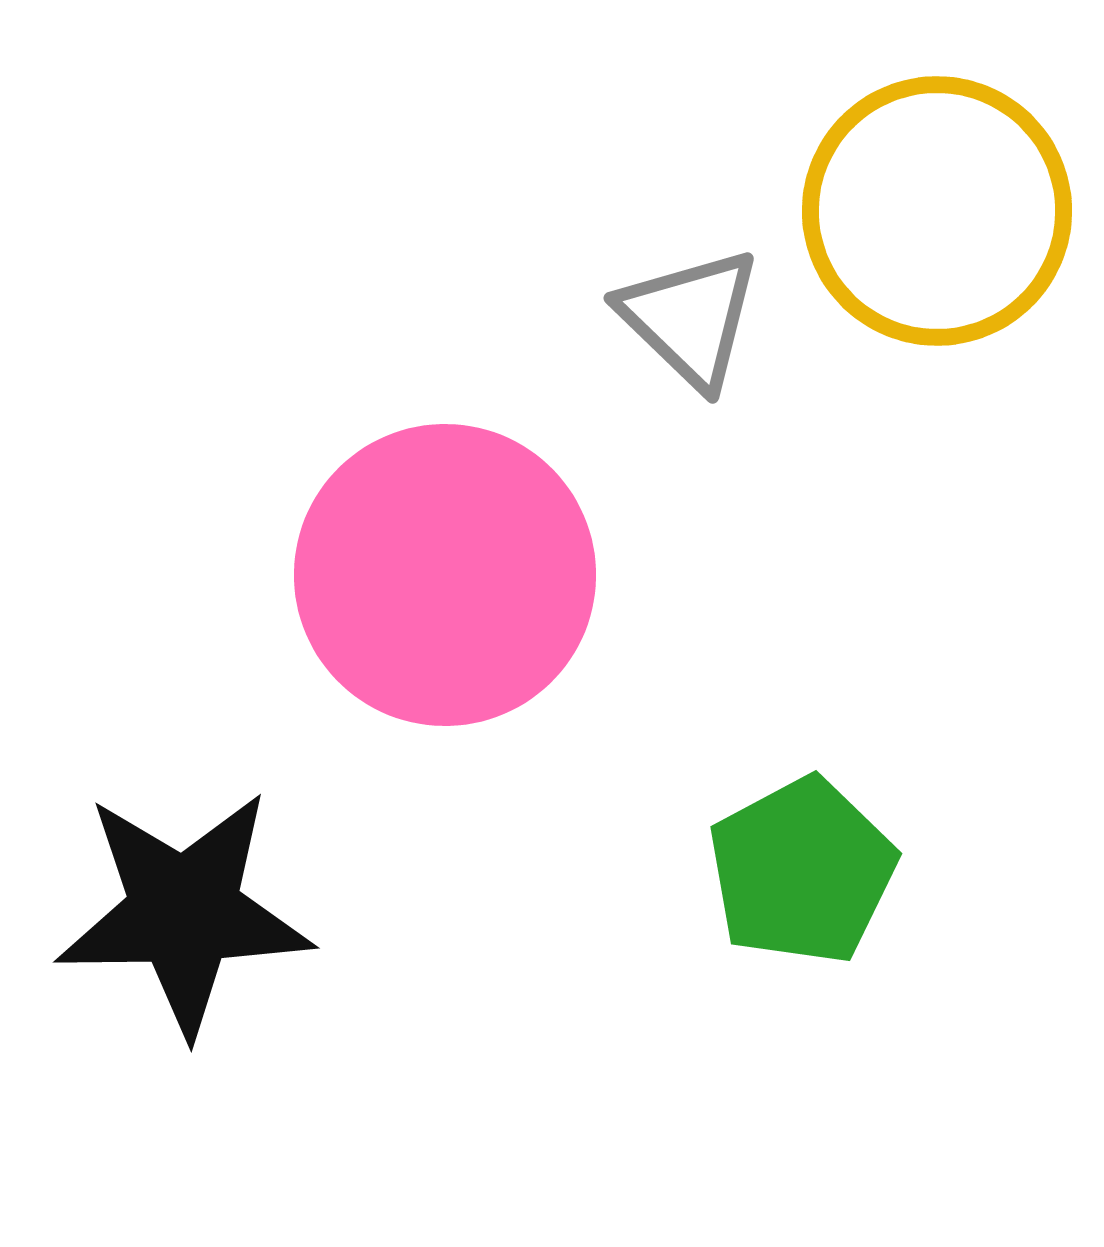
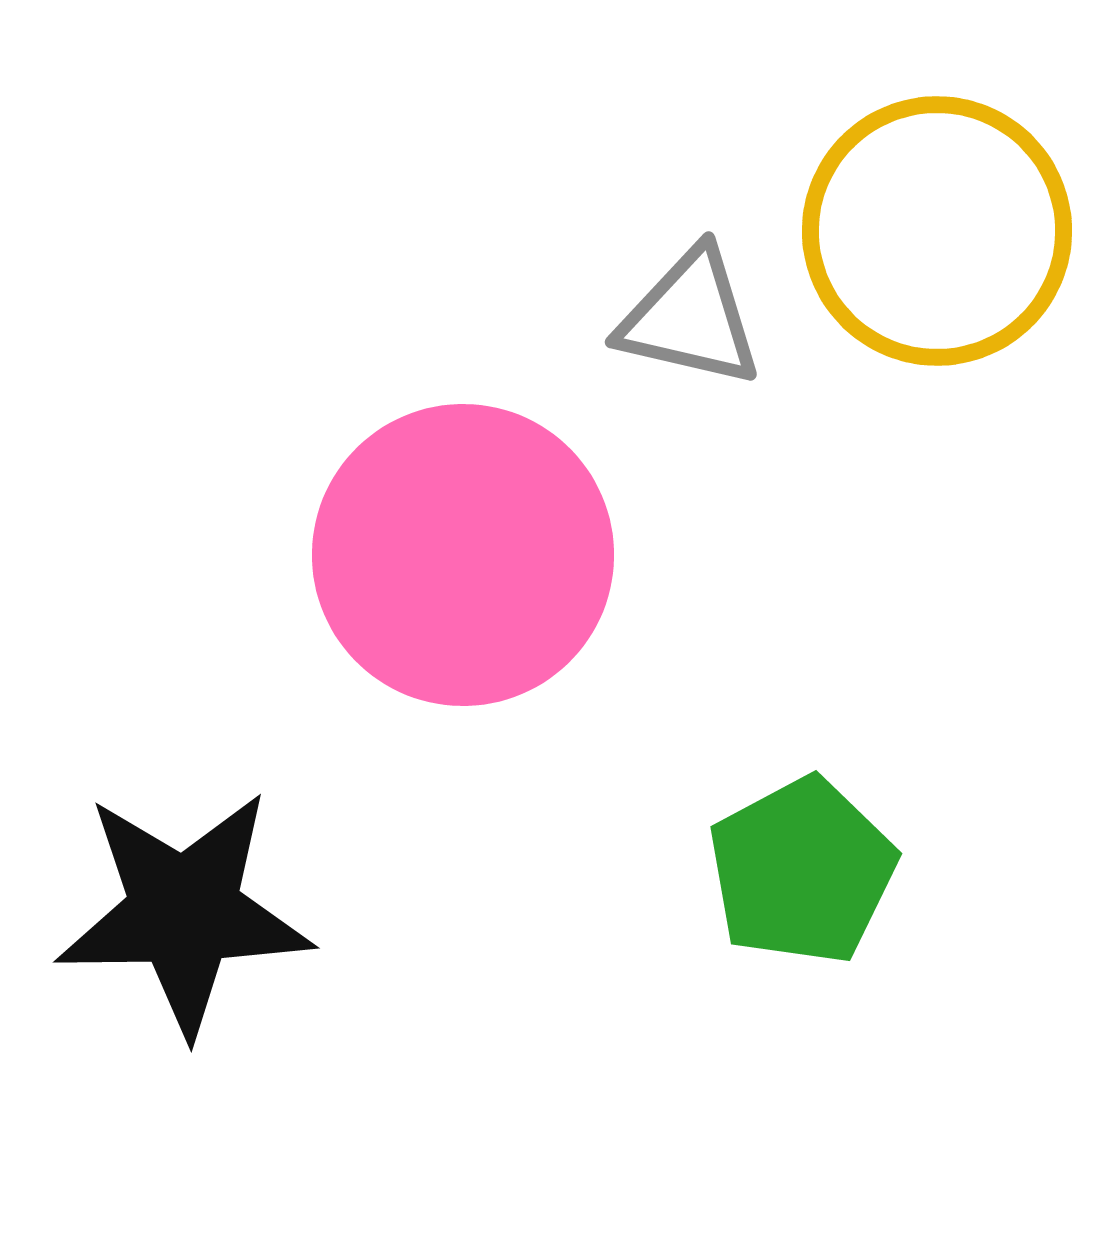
yellow circle: moved 20 px down
gray triangle: rotated 31 degrees counterclockwise
pink circle: moved 18 px right, 20 px up
